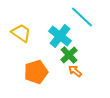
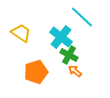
cyan cross: moved 1 px right, 1 px down
green cross: rotated 18 degrees counterclockwise
